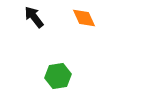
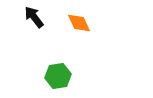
orange diamond: moved 5 px left, 5 px down
